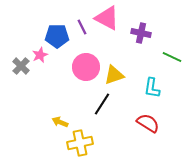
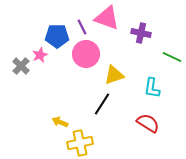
pink triangle: rotated 8 degrees counterclockwise
pink circle: moved 13 px up
